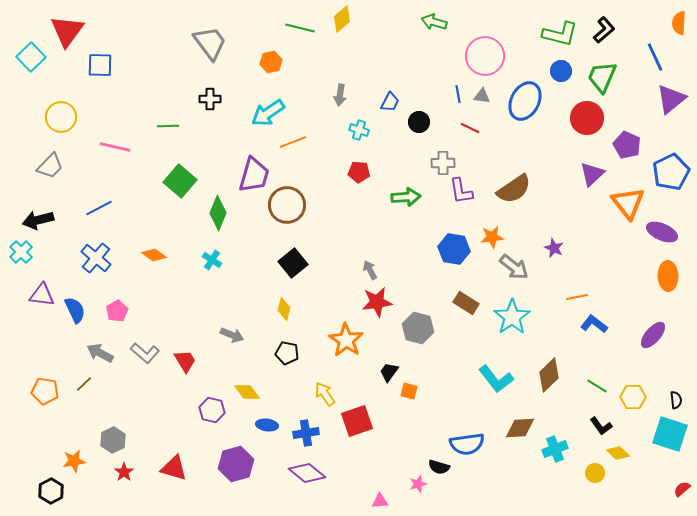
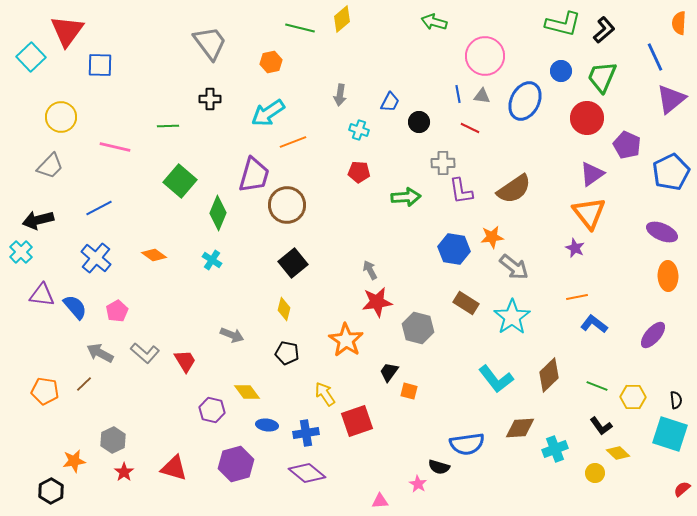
green L-shape at (560, 34): moved 3 px right, 10 px up
purple triangle at (592, 174): rotated 8 degrees clockwise
orange triangle at (628, 203): moved 39 px left, 10 px down
purple star at (554, 248): moved 21 px right
blue semicircle at (75, 310): moved 3 px up; rotated 16 degrees counterclockwise
green line at (597, 386): rotated 10 degrees counterclockwise
pink star at (418, 484): rotated 24 degrees counterclockwise
